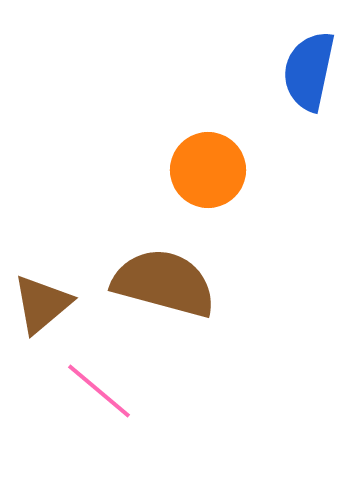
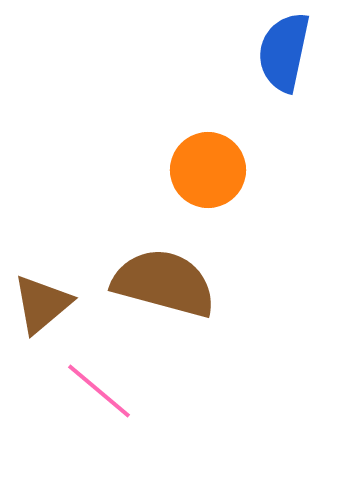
blue semicircle: moved 25 px left, 19 px up
